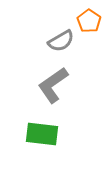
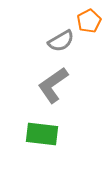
orange pentagon: rotated 10 degrees clockwise
